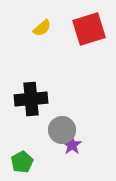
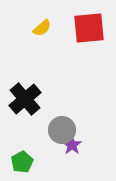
red square: moved 1 px up; rotated 12 degrees clockwise
black cross: moved 6 px left; rotated 36 degrees counterclockwise
